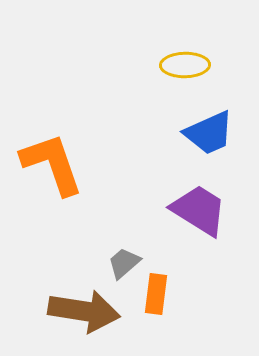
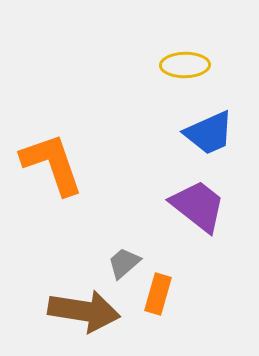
purple trapezoid: moved 1 px left, 4 px up; rotated 6 degrees clockwise
orange rectangle: moved 2 px right; rotated 9 degrees clockwise
